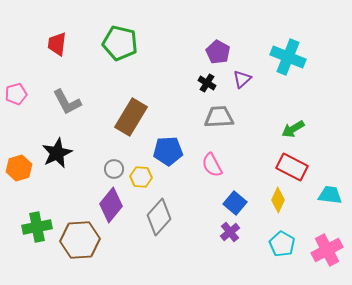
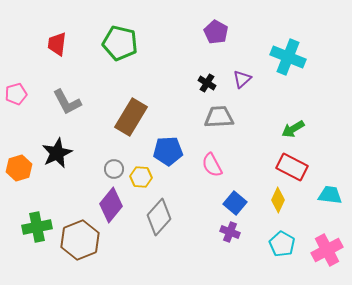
purple pentagon: moved 2 px left, 20 px up
purple cross: rotated 30 degrees counterclockwise
brown hexagon: rotated 18 degrees counterclockwise
